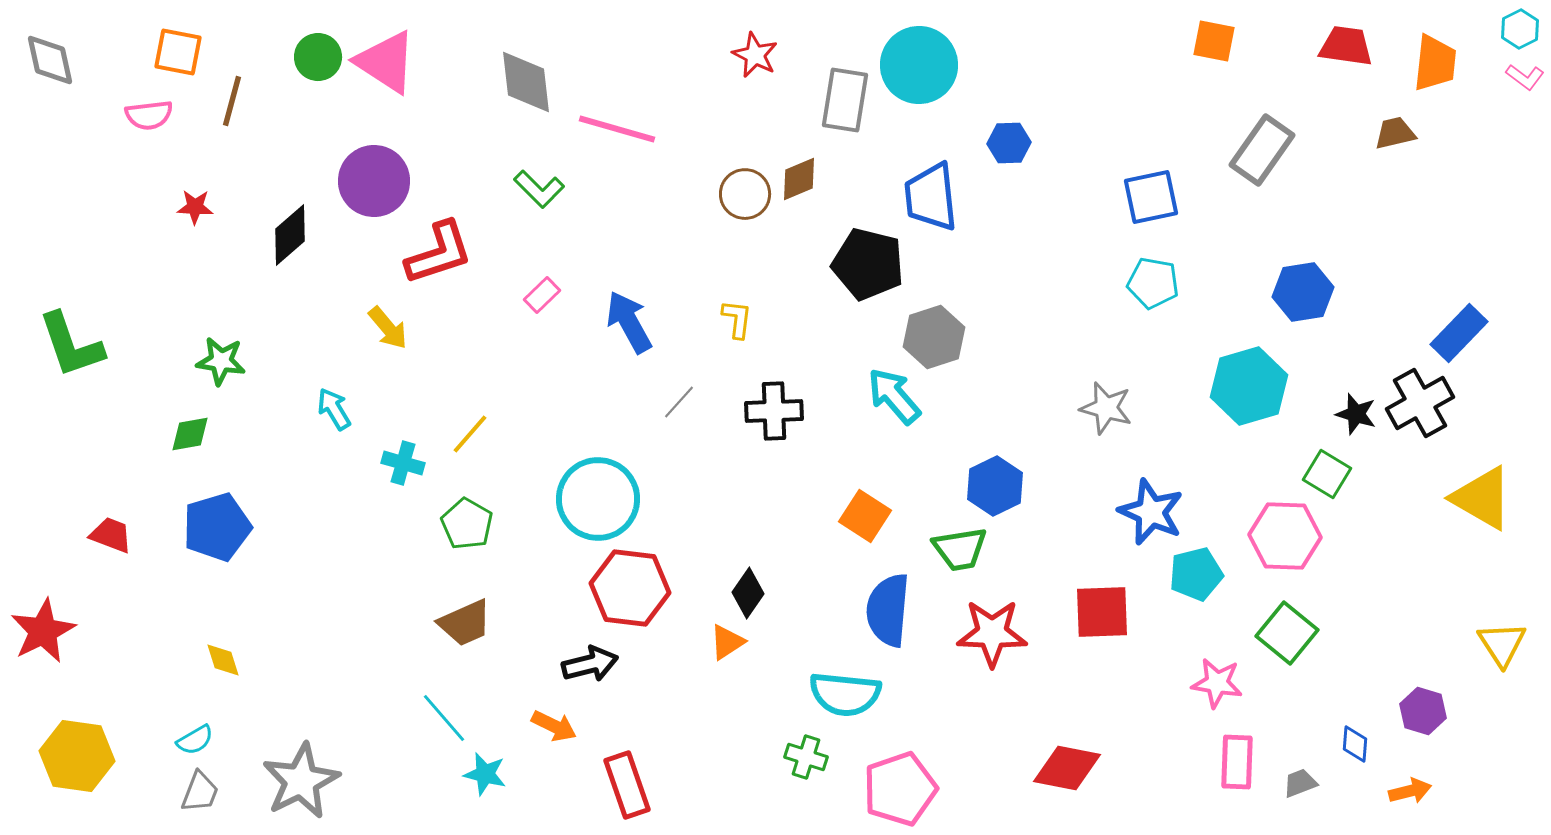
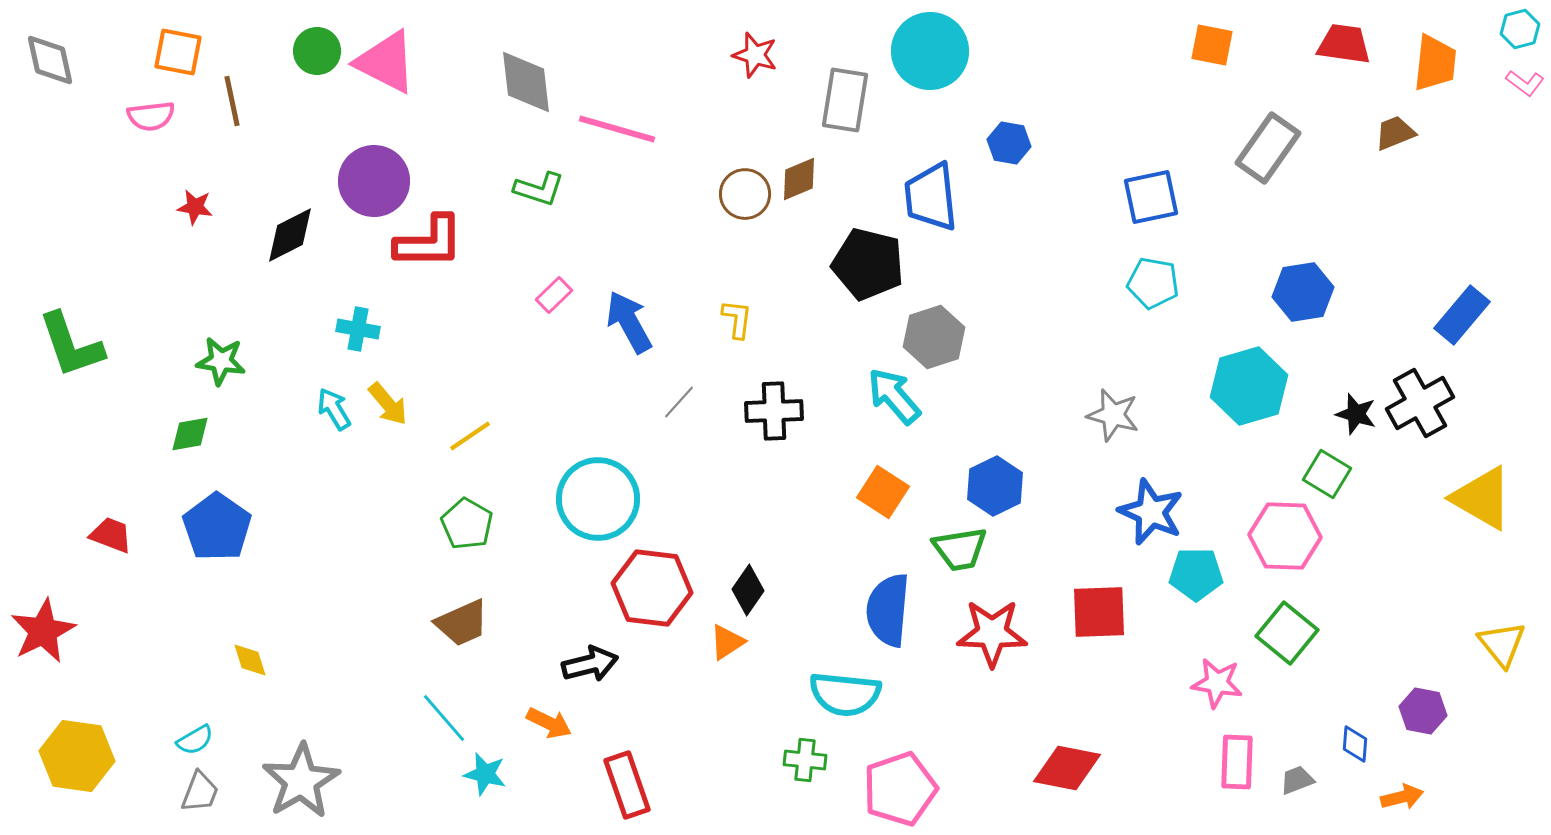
cyan hexagon at (1520, 29): rotated 12 degrees clockwise
orange square at (1214, 41): moved 2 px left, 4 px down
red trapezoid at (1346, 46): moved 2 px left, 2 px up
red star at (755, 55): rotated 9 degrees counterclockwise
green circle at (318, 57): moved 1 px left, 6 px up
pink triangle at (386, 62): rotated 6 degrees counterclockwise
cyan circle at (919, 65): moved 11 px right, 14 px up
pink L-shape at (1525, 77): moved 6 px down
brown line at (232, 101): rotated 27 degrees counterclockwise
pink semicircle at (149, 115): moved 2 px right, 1 px down
brown trapezoid at (1395, 133): rotated 9 degrees counterclockwise
blue hexagon at (1009, 143): rotated 12 degrees clockwise
gray rectangle at (1262, 150): moved 6 px right, 2 px up
green L-shape at (539, 189): rotated 27 degrees counterclockwise
red star at (195, 207): rotated 6 degrees clockwise
black diamond at (290, 235): rotated 14 degrees clockwise
red L-shape at (439, 253): moved 10 px left, 11 px up; rotated 18 degrees clockwise
pink rectangle at (542, 295): moved 12 px right
yellow arrow at (388, 328): moved 76 px down
blue rectangle at (1459, 333): moved 3 px right, 18 px up; rotated 4 degrees counterclockwise
gray star at (1106, 408): moved 7 px right, 7 px down
yellow line at (470, 434): moved 2 px down; rotated 15 degrees clockwise
cyan cross at (403, 463): moved 45 px left, 134 px up; rotated 6 degrees counterclockwise
orange square at (865, 516): moved 18 px right, 24 px up
blue pentagon at (217, 527): rotated 20 degrees counterclockwise
cyan pentagon at (1196, 574): rotated 14 degrees clockwise
red hexagon at (630, 588): moved 22 px right
black diamond at (748, 593): moved 3 px up
red square at (1102, 612): moved 3 px left
brown trapezoid at (465, 623): moved 3 px left
yellow triangle at (1502, 644): rotated 6 degrees counterclockwise
yellow diamond at (223, 660): moved 27 px right
purple hexagon at (1423, 711): rotated 6 degrees counterclockwise
orange arrow at (554, 726): moved 5 px left, 3 px up
green cross at (806, 757): moved 1 px left, 3 px down; rotated 12 degrees counterclockwise
gray star at (301, 781): rotated 4 degrees counterclockwise
gray trapezoid at (1300, 783): moved 3 px left, 3 px up
orange arrow at (1410, 791): moved 8 px left, 6 px down
